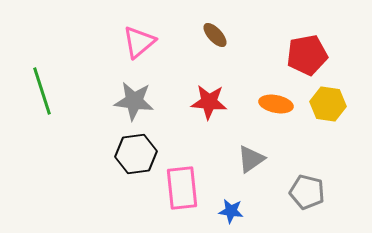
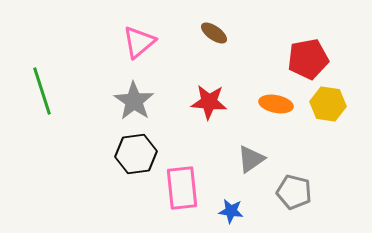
brown ellipse: moved 1 px left, 2 px up; rotated 12 degrees counterclockwise
red pentagon: moved 1 px right, 4 px down
gray star: rotated 27 degrees clockwise
gray pentagon: moved 13 px left
